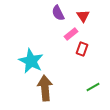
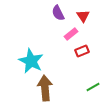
red rectangle: moved 2 px down; rotated 48 degrees clockwise
